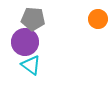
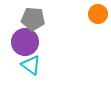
orange circle: moved 5 px up
